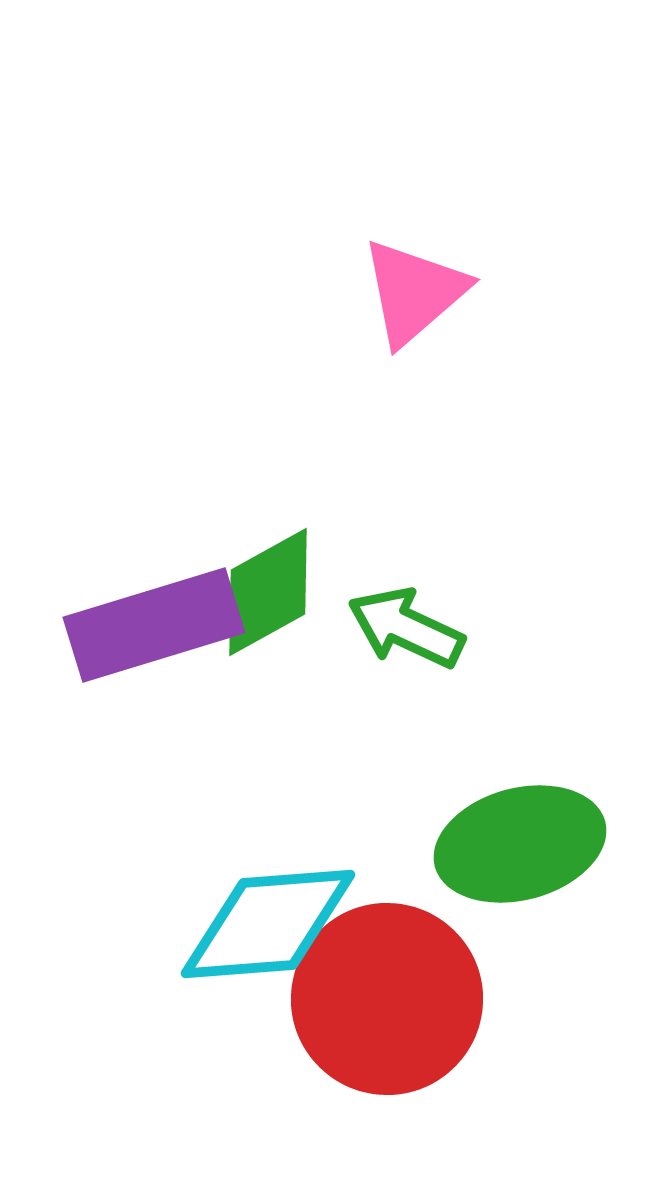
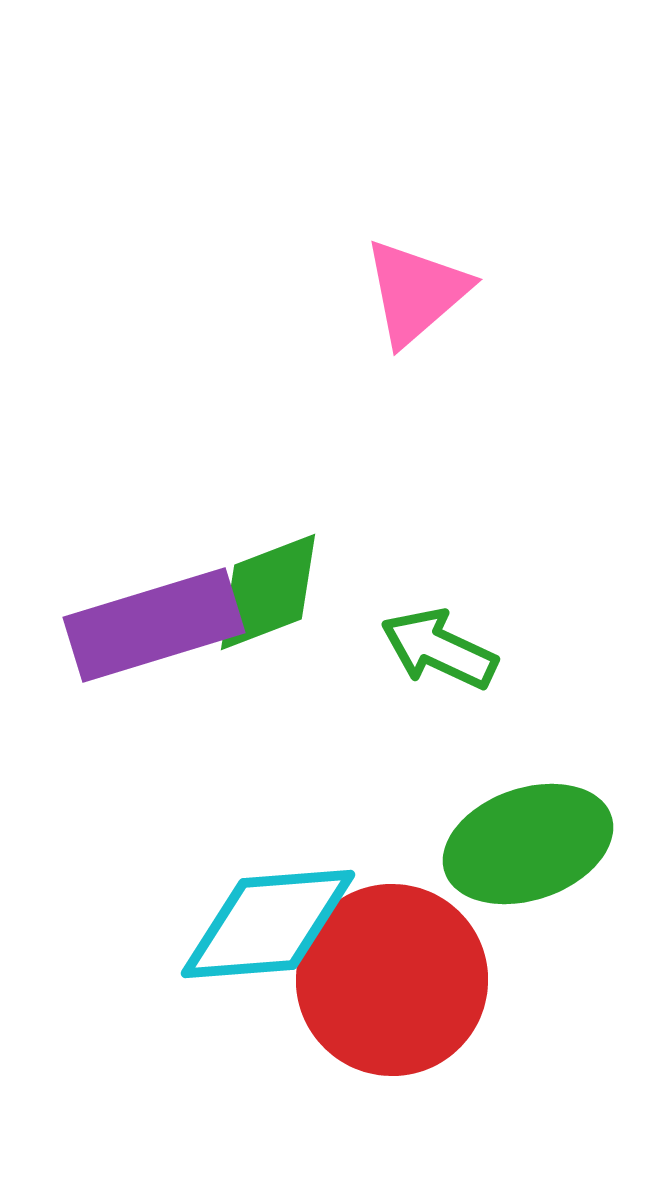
pink triangle: moved 2 px right
green diamond: rotated 8 degrees clockwise
green arrow: moved 33 px right, 21 px down
green ellipse: moved 8 px right; rotated 4 degrees counterclockwise
red circle: moved 5 px right, 19 px up
